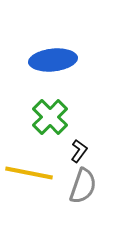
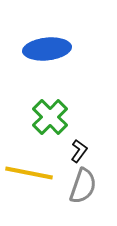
blue ellipse: moved 6 px left, 11 px up
